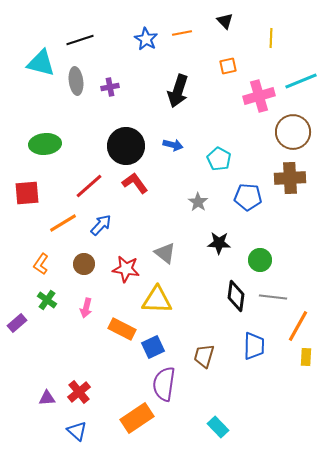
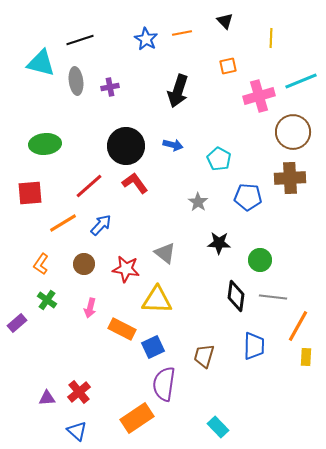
red square at (27, 193): moved 3 px right
pink arrow at (86, 308): moved 4 px right
